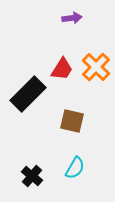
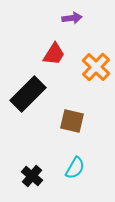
red trapezoid: moved 8 px left, 15 px up
